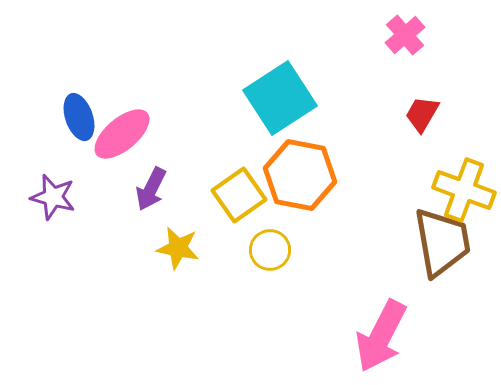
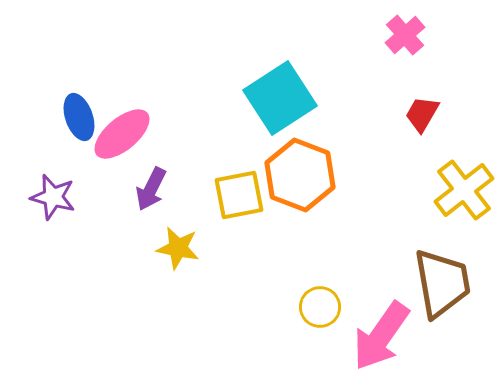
orange hexagon: rotated 10 degrees clockwise
yellow cross: rotated 32 degrees clockwise
yellow square: rotated 24 degrees clockwise
brown trapezoid: moved 41 px down
yellow circle: moved 50 px right, 57 px down
pink arrow: rotated 8 degrees clockwise
